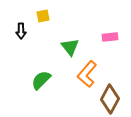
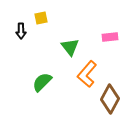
yellow square: moved 2 px left, 2 px down
green semicircle: moved 1 px right, 2 px down
